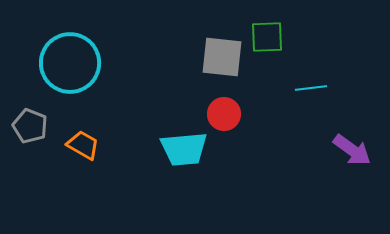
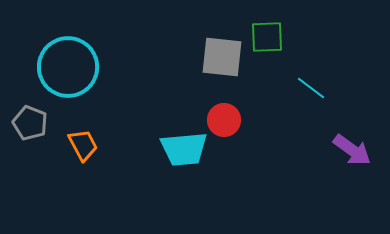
cyan circle: moved 2 px left, 4 px down
cyan line: rotated 44 degrees clockwise
red circle: moved 6 px down
gray pentagon: moved 3 px up
orange trapezoid: rotated 32 degrees clockwise
